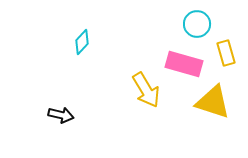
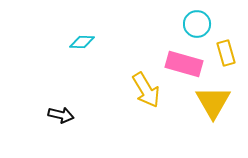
cyan diamond: rotated 50 degrees clockwise
yellow triangle: rotated 42 degrees clockwise
